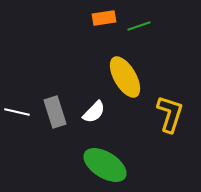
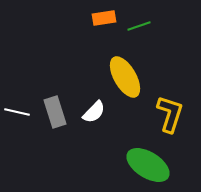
green ellipse: moved 43 px right
